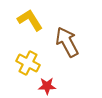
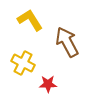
yellow cross: moved 5 px left
red star: moved 1 px right, 2 px up
